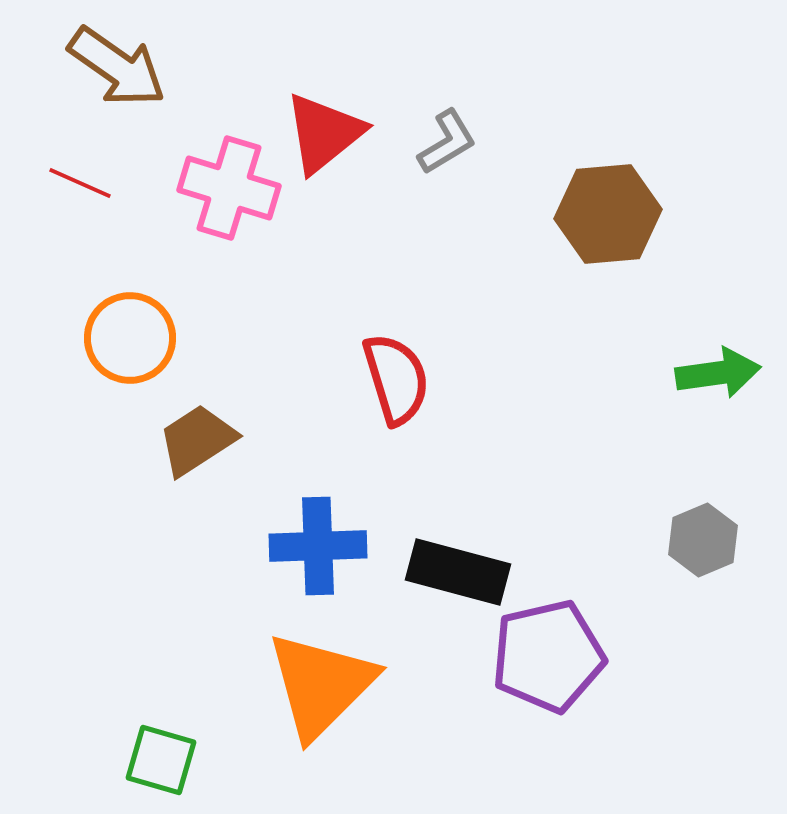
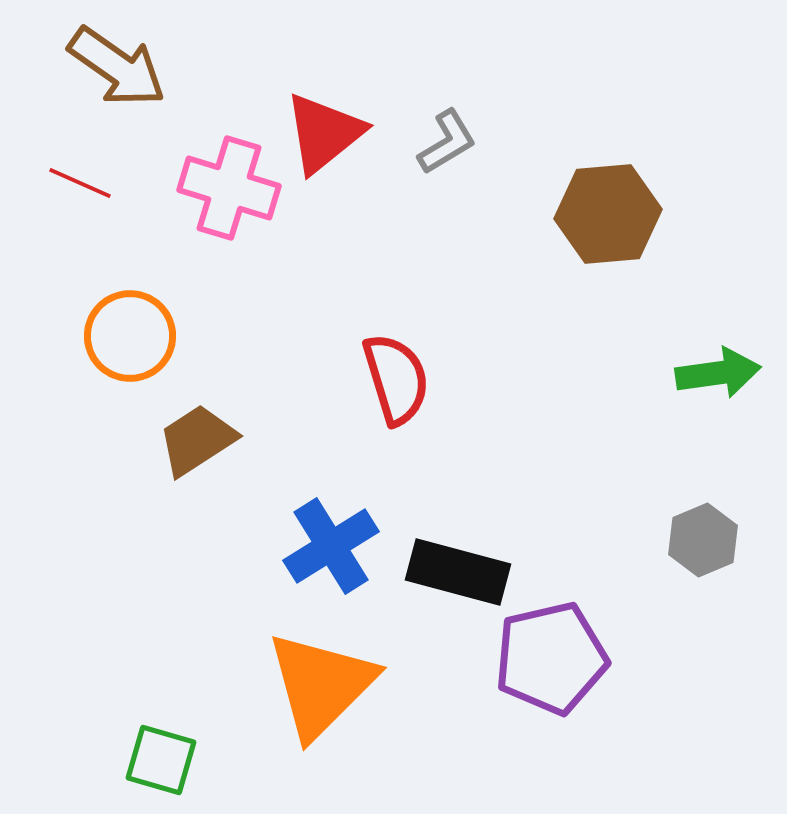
orange circle: moved 2 px up
blue cross: moved 13 px right; rotated 30 degrees counterclockwise
purple pentagon: moved 3 px right, 2 px down
